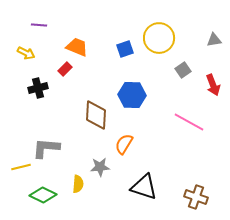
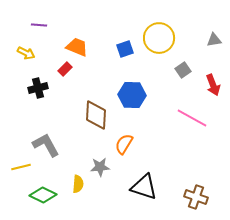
pink line: moved 3 px right, 4 px up
gray L-shape: moved 3 px up; rotated 56 degrees clockwise
